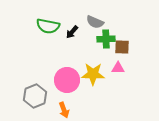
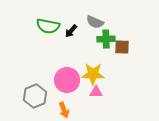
black arrow: moved 1 px left, 1 px up
pink triangle: moved 22 px left, 24 px down
